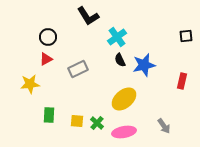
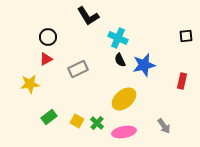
cyan cross: moved 1 px right, 1 px down; rotated 30 degrees counterclockwise
green rectangle: moved 2 px down; rotated 49 degrees clockwise
yellow square: rotated 24 degrees clockwise
